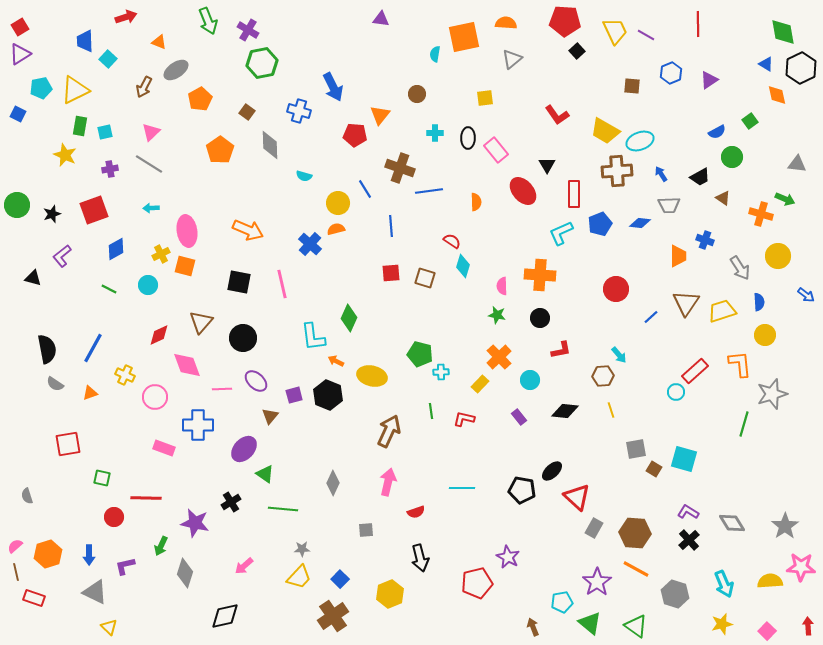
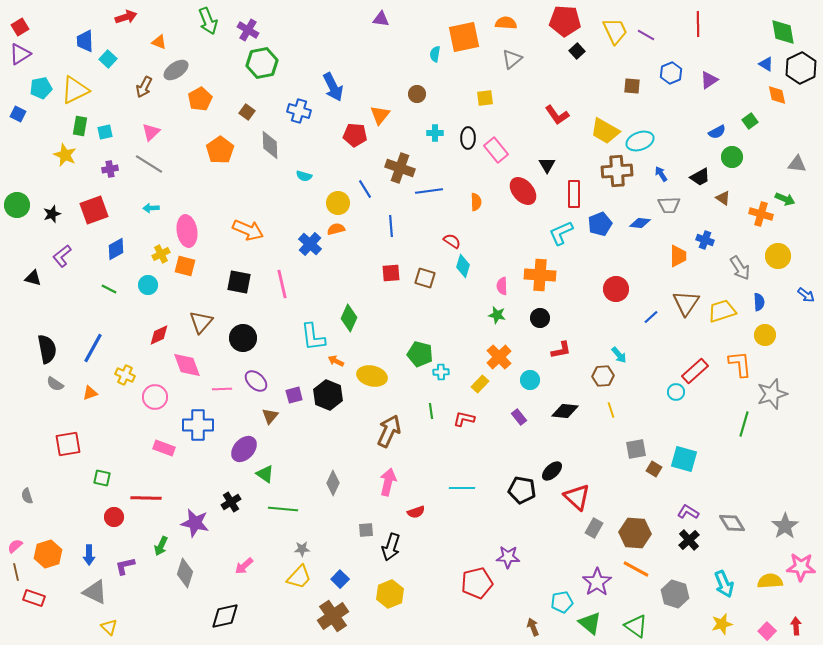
purple star at (508, 557): rotated 25 degrees counterclockwise
black arrow at (420, 558): moved 29 px left, 11 px up; rotated 32 degrees clockwise
red arrow at (808, 626): moved 12 px left
